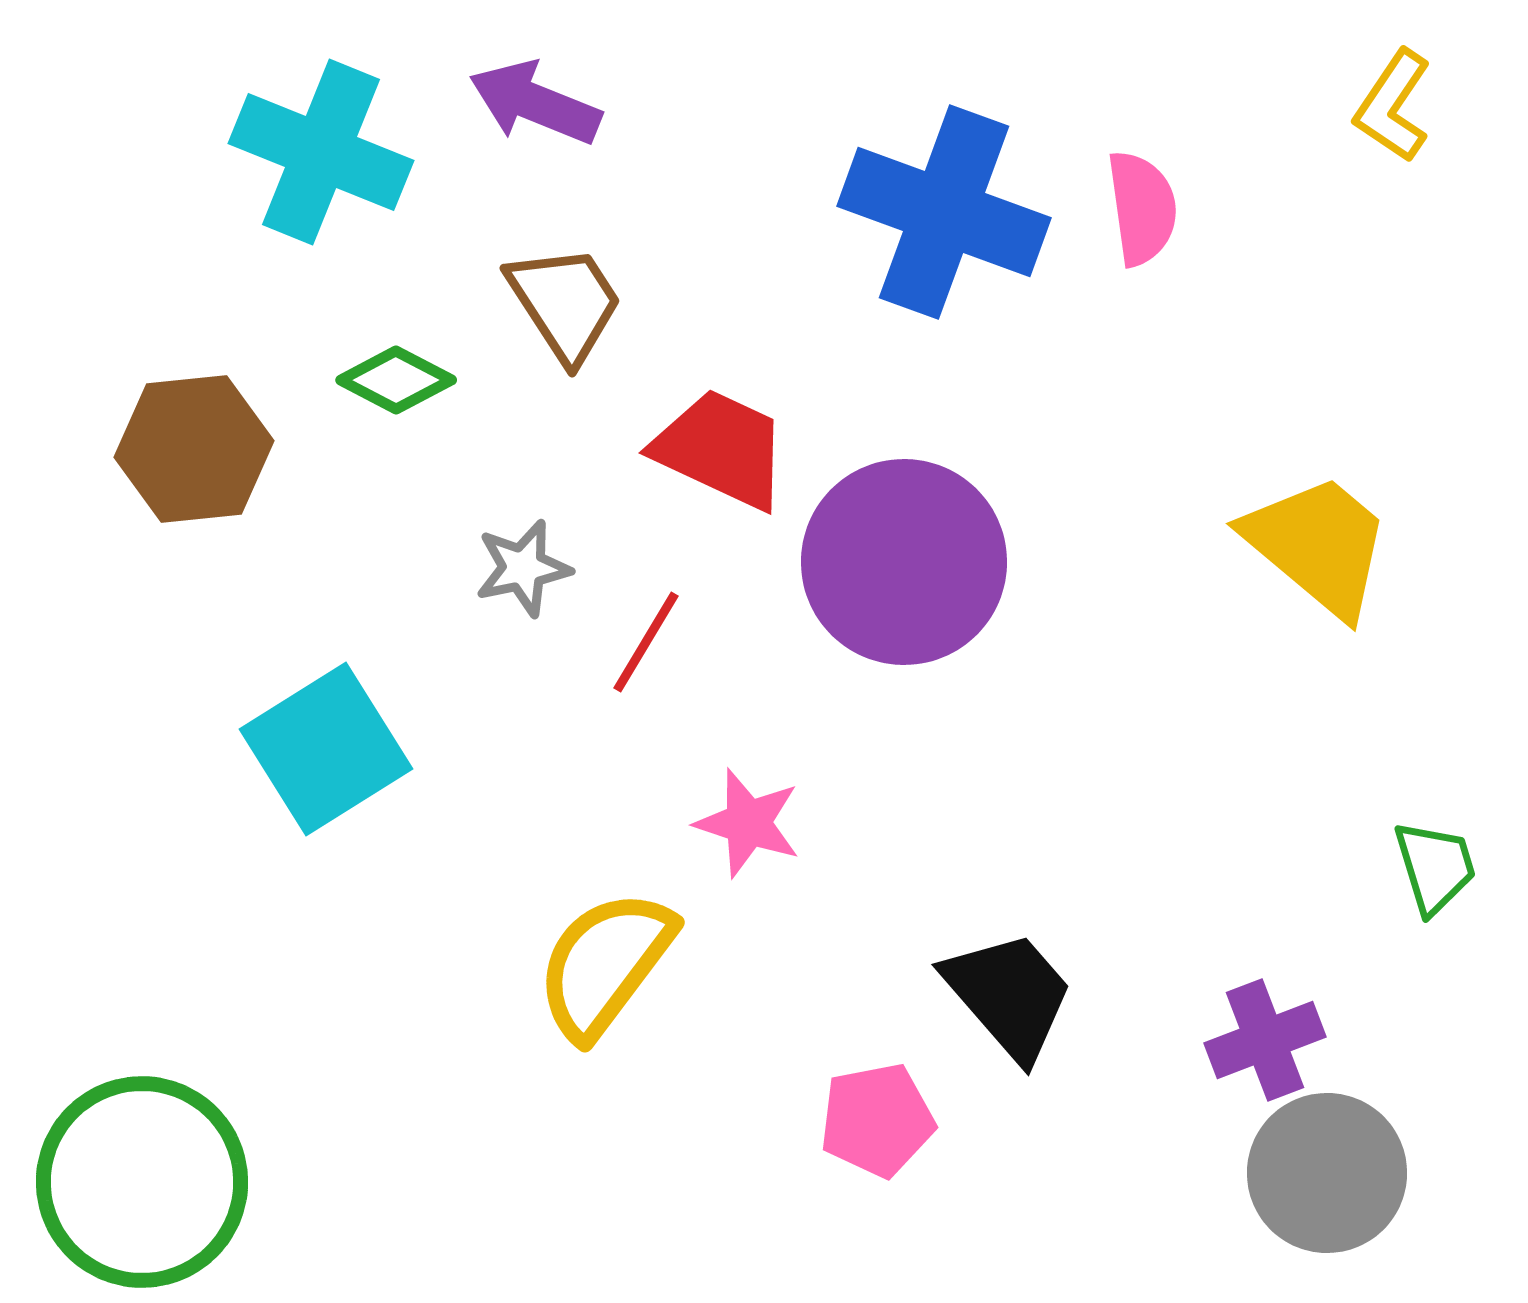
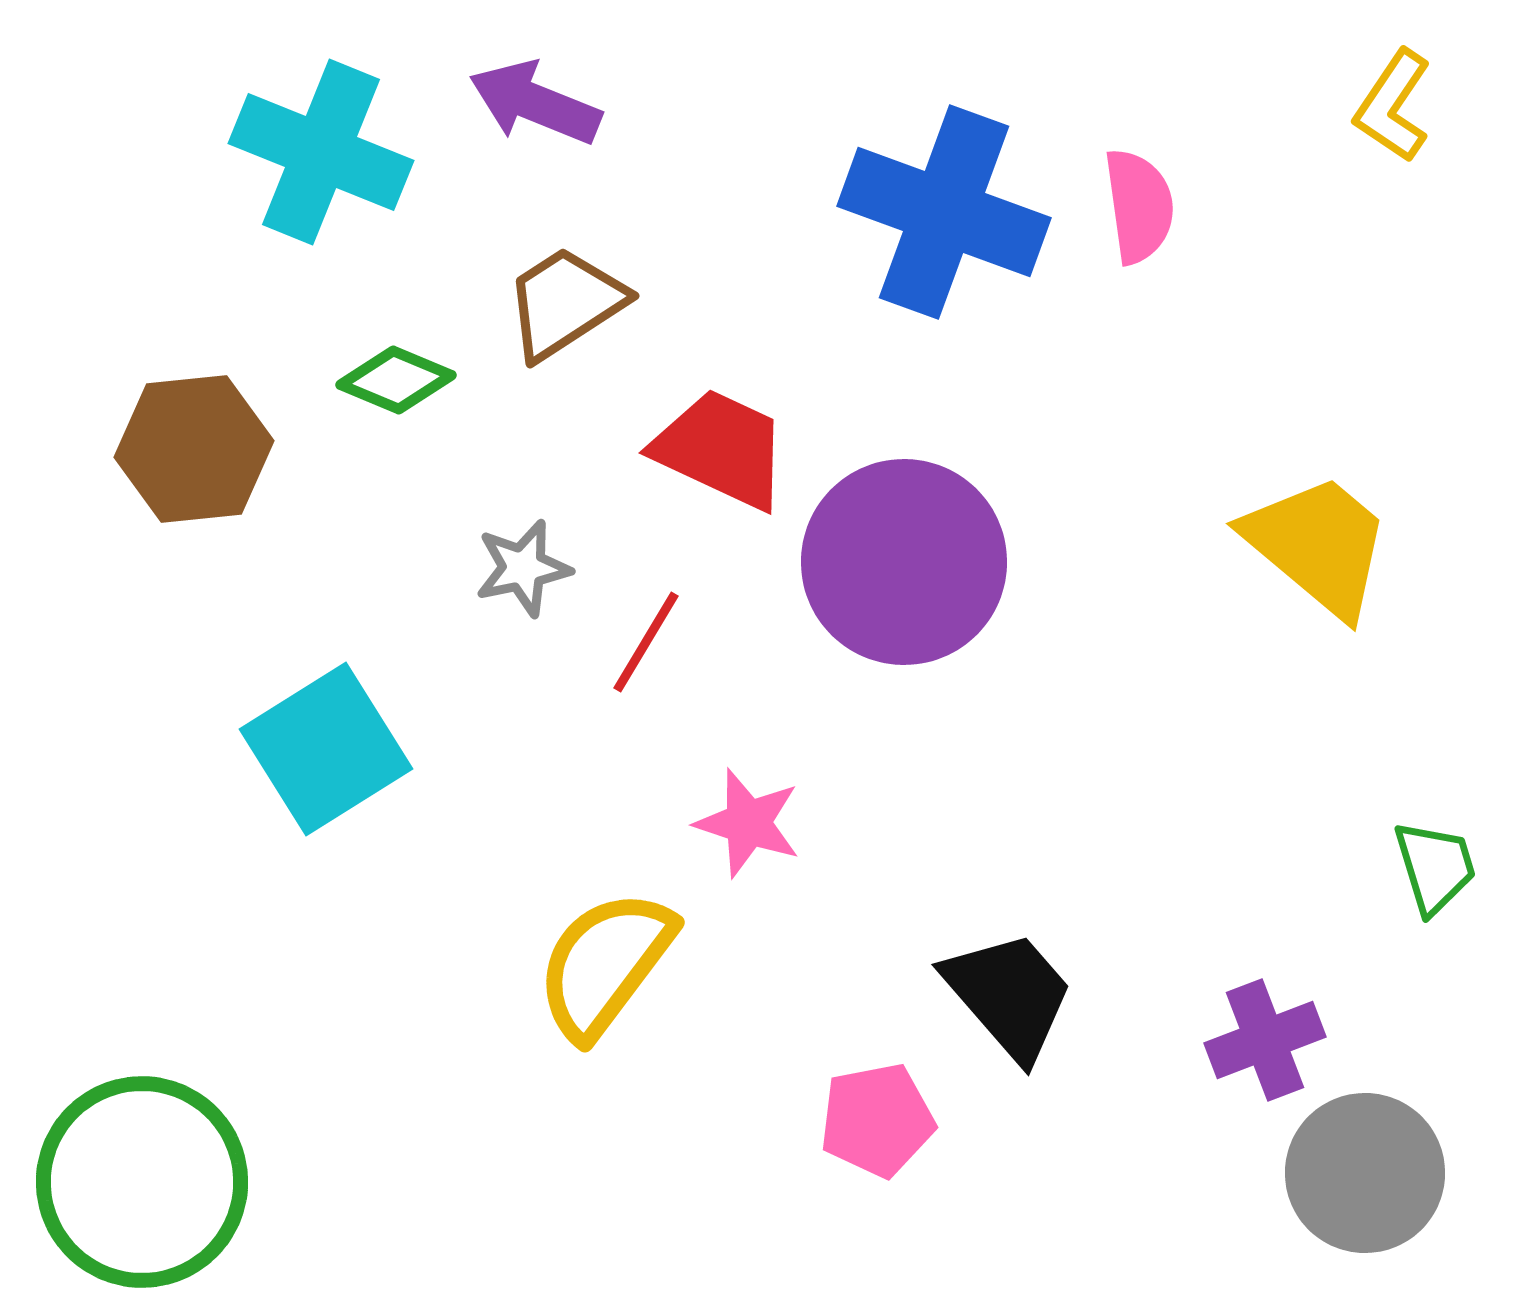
pink semicircle: moved 3 px left, 2 px up
brown trapezoid: rotated 90 degrees counterclockwise
green diamond: rotated 5 degrees counterclockwise
gray circle: moved 38 px right
